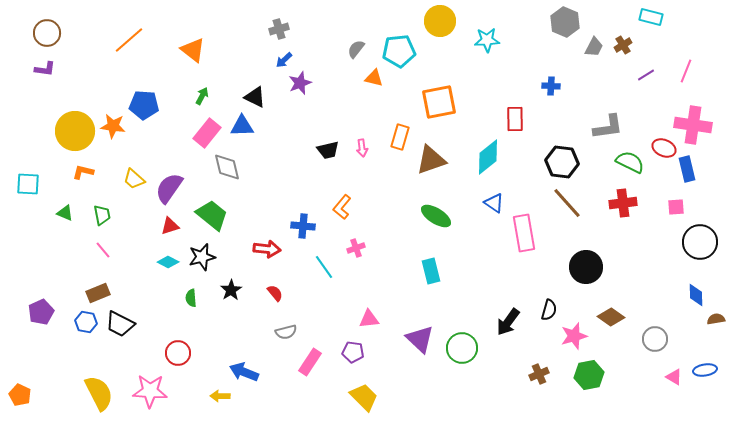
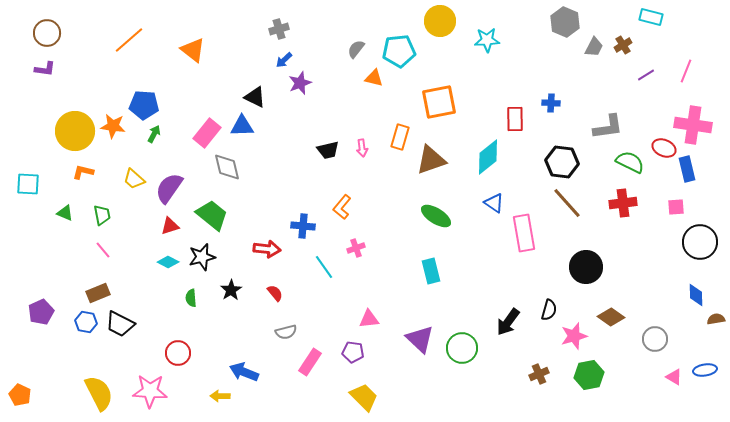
blue cross at (551, 86): moved 17 px down
green arrow at (202, 96): moved 48 px left, 38 px down
